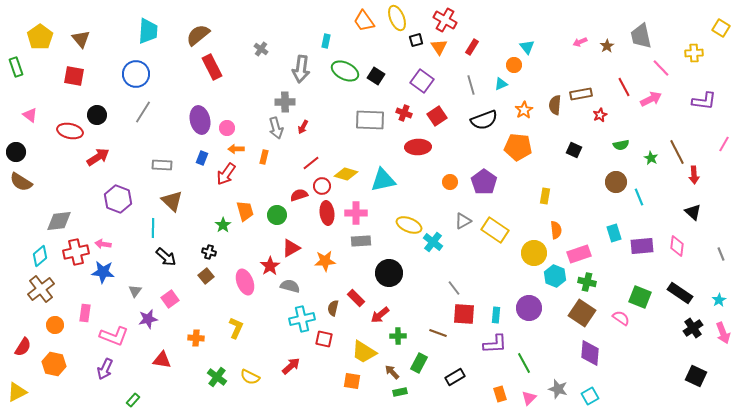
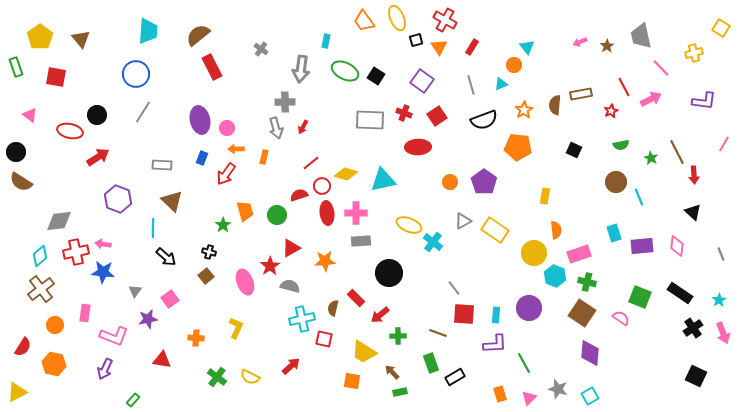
yellow cross at (694, 53): rotated 12 degrees counterclockwise
red square at (74, 76): moved 18 px left, 1 px down
red star at (600, 115): moved 11 px right, 4 px up
green rectangle at (419, 363): moved 12 px right; rotated 48 degrees counterclockwise
